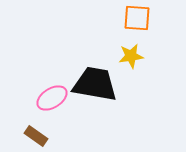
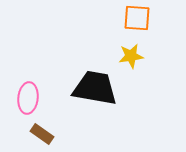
black trapezoid: moved 4 px down
pink ellipse: moved 24 px left; rotated 52 degrees counterclockwise
brown rectangle: moved 6 px right, 2 px up
